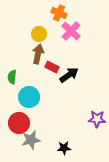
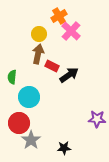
orange cross: moved 3 px down; rotated 35 degrees clockwise
red rectangle: moved 1 px up
gray star: rotated 24 degrees counterclockwise
